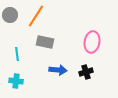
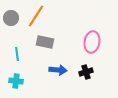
gray circle: moved 1 px right, 3 px down
